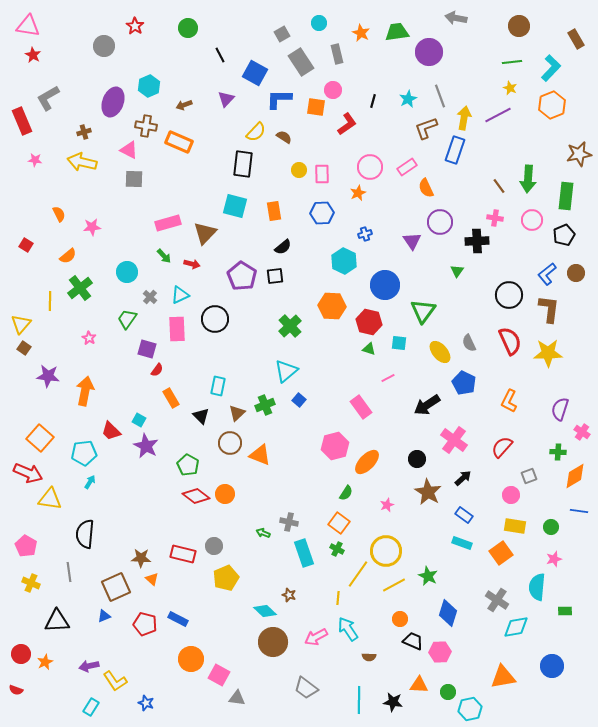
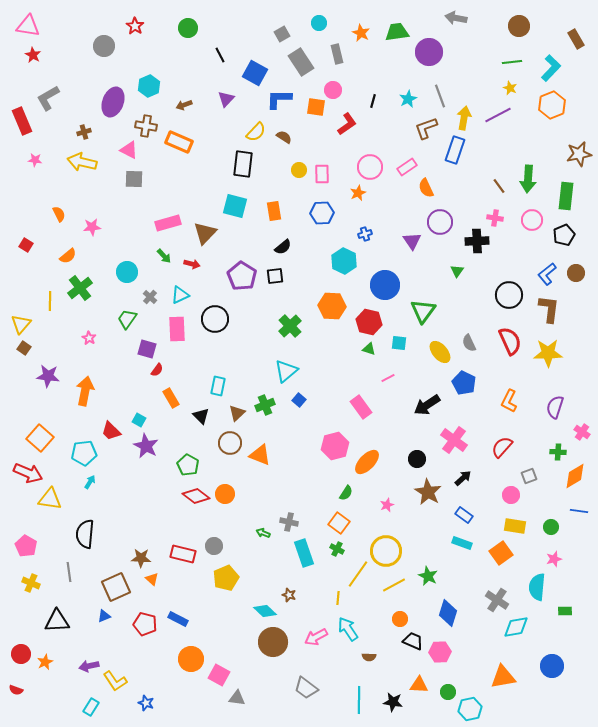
purple semicircle at (560, 409): moved 5 px left, 2 px up
